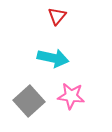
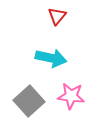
cyan arrow: moved 2 px left
